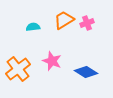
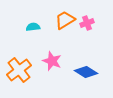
orange trapezoid: moved 1 px right
orange cross: moved 1 px right, 1 px down
